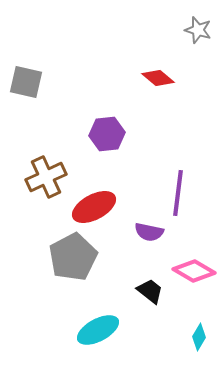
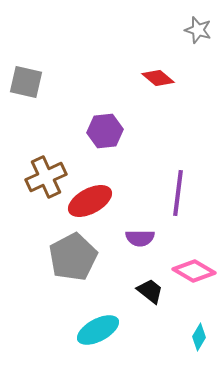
purple hexagon: moved 2 px left, 3 px up
red ellipse: moved 4 px left, 6 px up
purple semicircle: moved 9 px left, 6 px down; rotated 12 degrees counterclockwise
